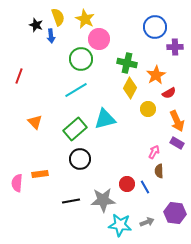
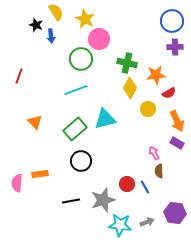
yellow semicircle: moved 2 px left, 5 px up; rotated 12 degrees counterclockwise
blue circle: moved 17 px right, 6 px up
orange star: rotated 24 degrees clockwise
cyan line: rotated 10 degrees clockwise
pink arrow: moved 1 px down; rotated 56 degrees counterclockwise
black circle: moved 1 px right, 2 px down
gray star: rotated 15 degrees counterclockwise
